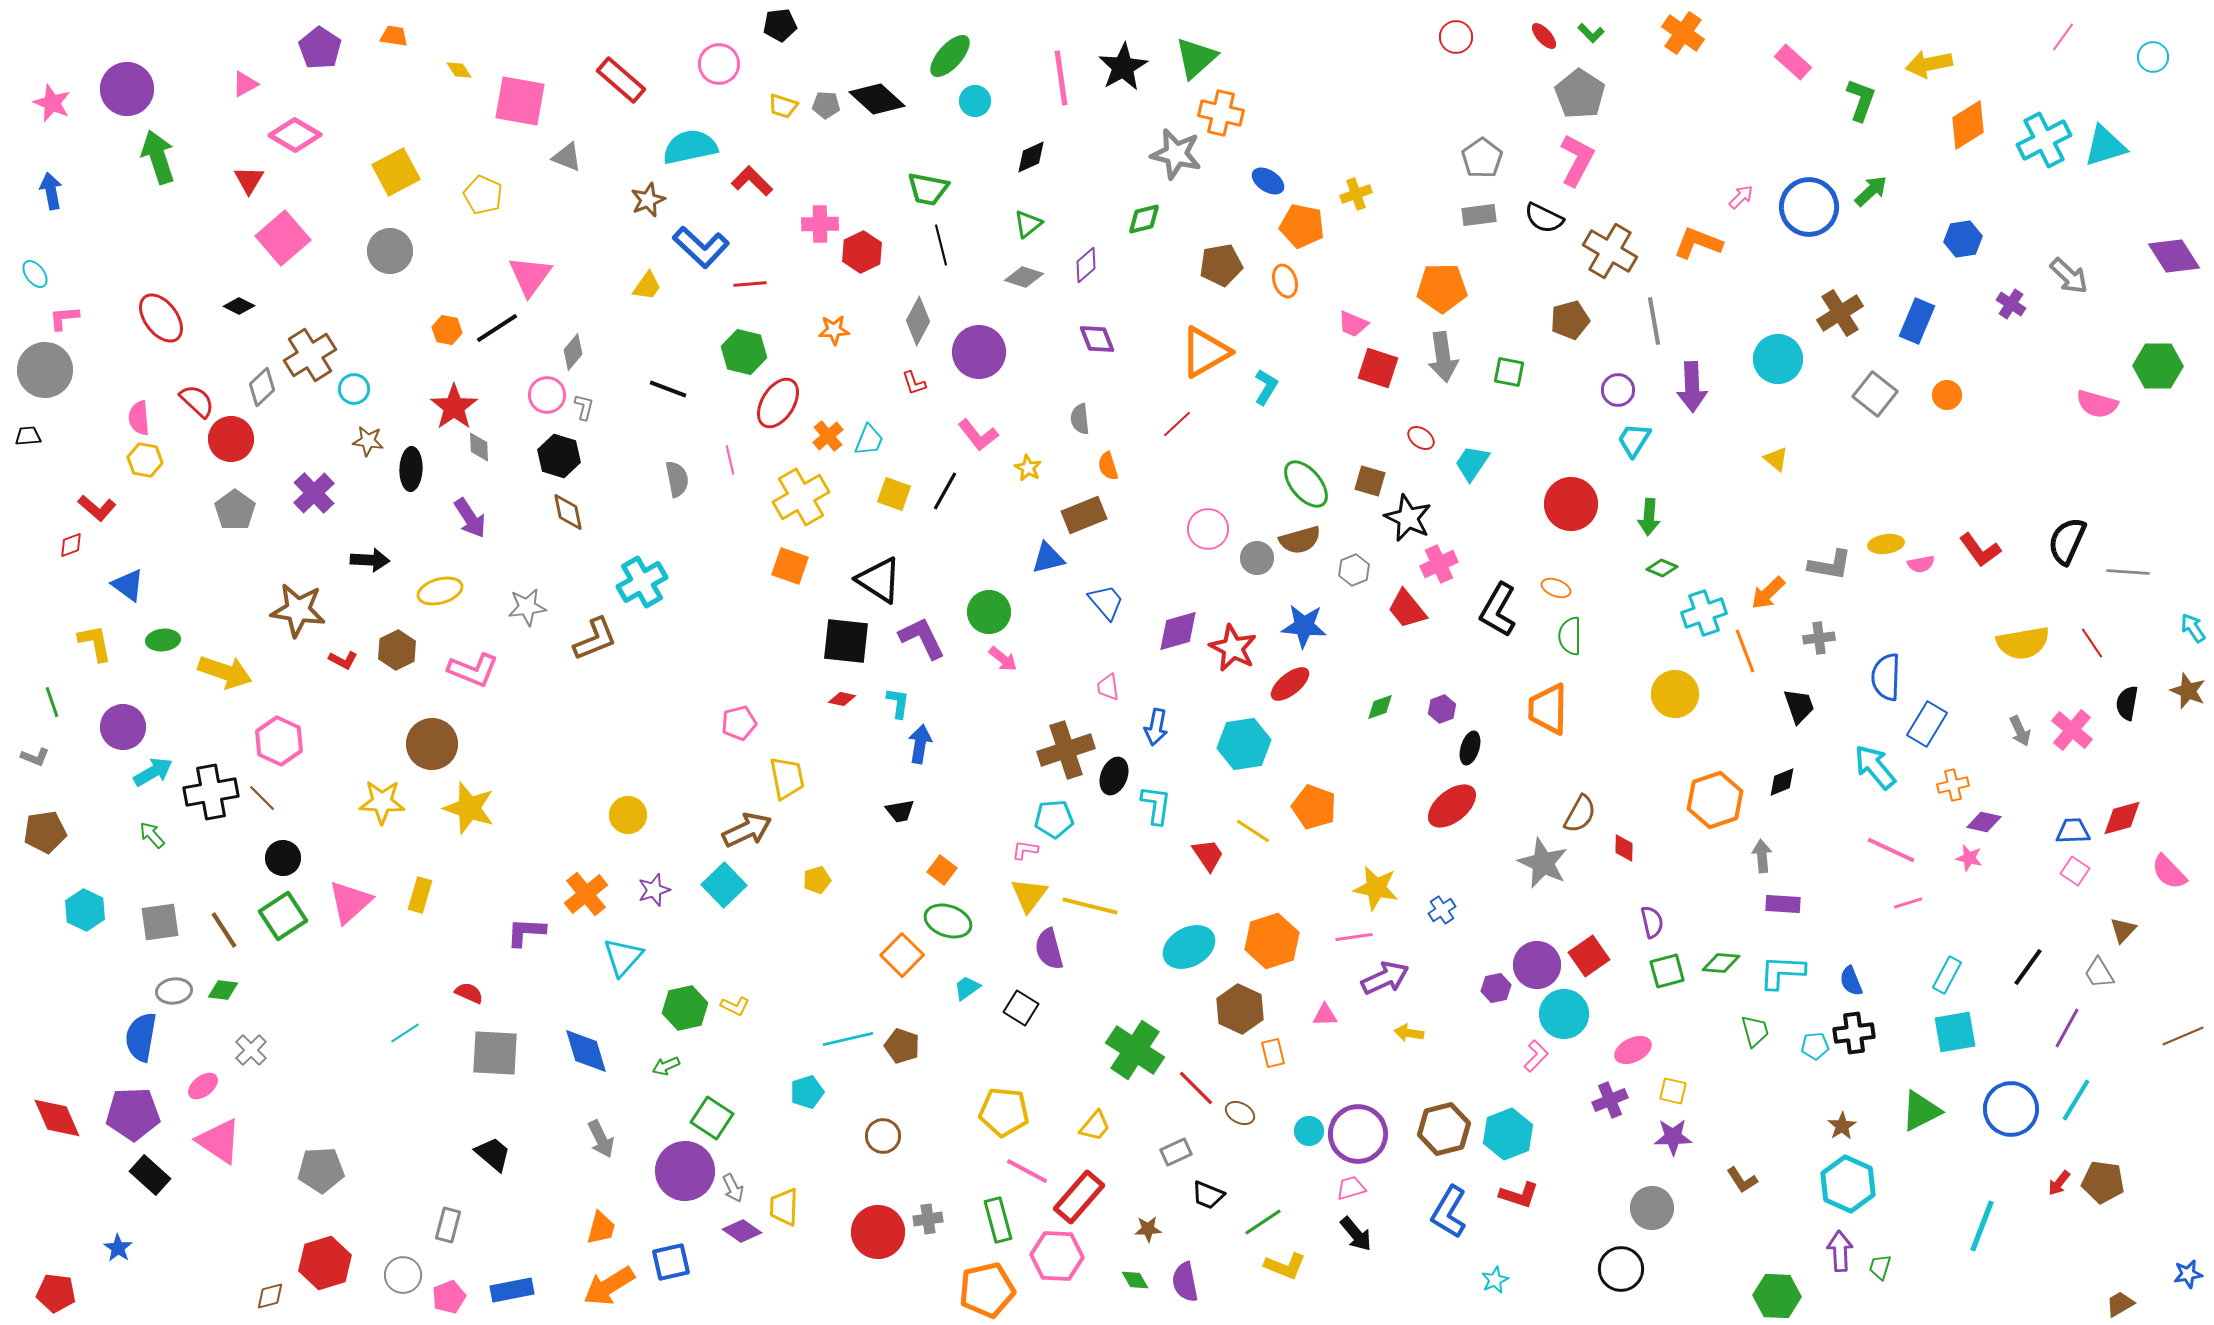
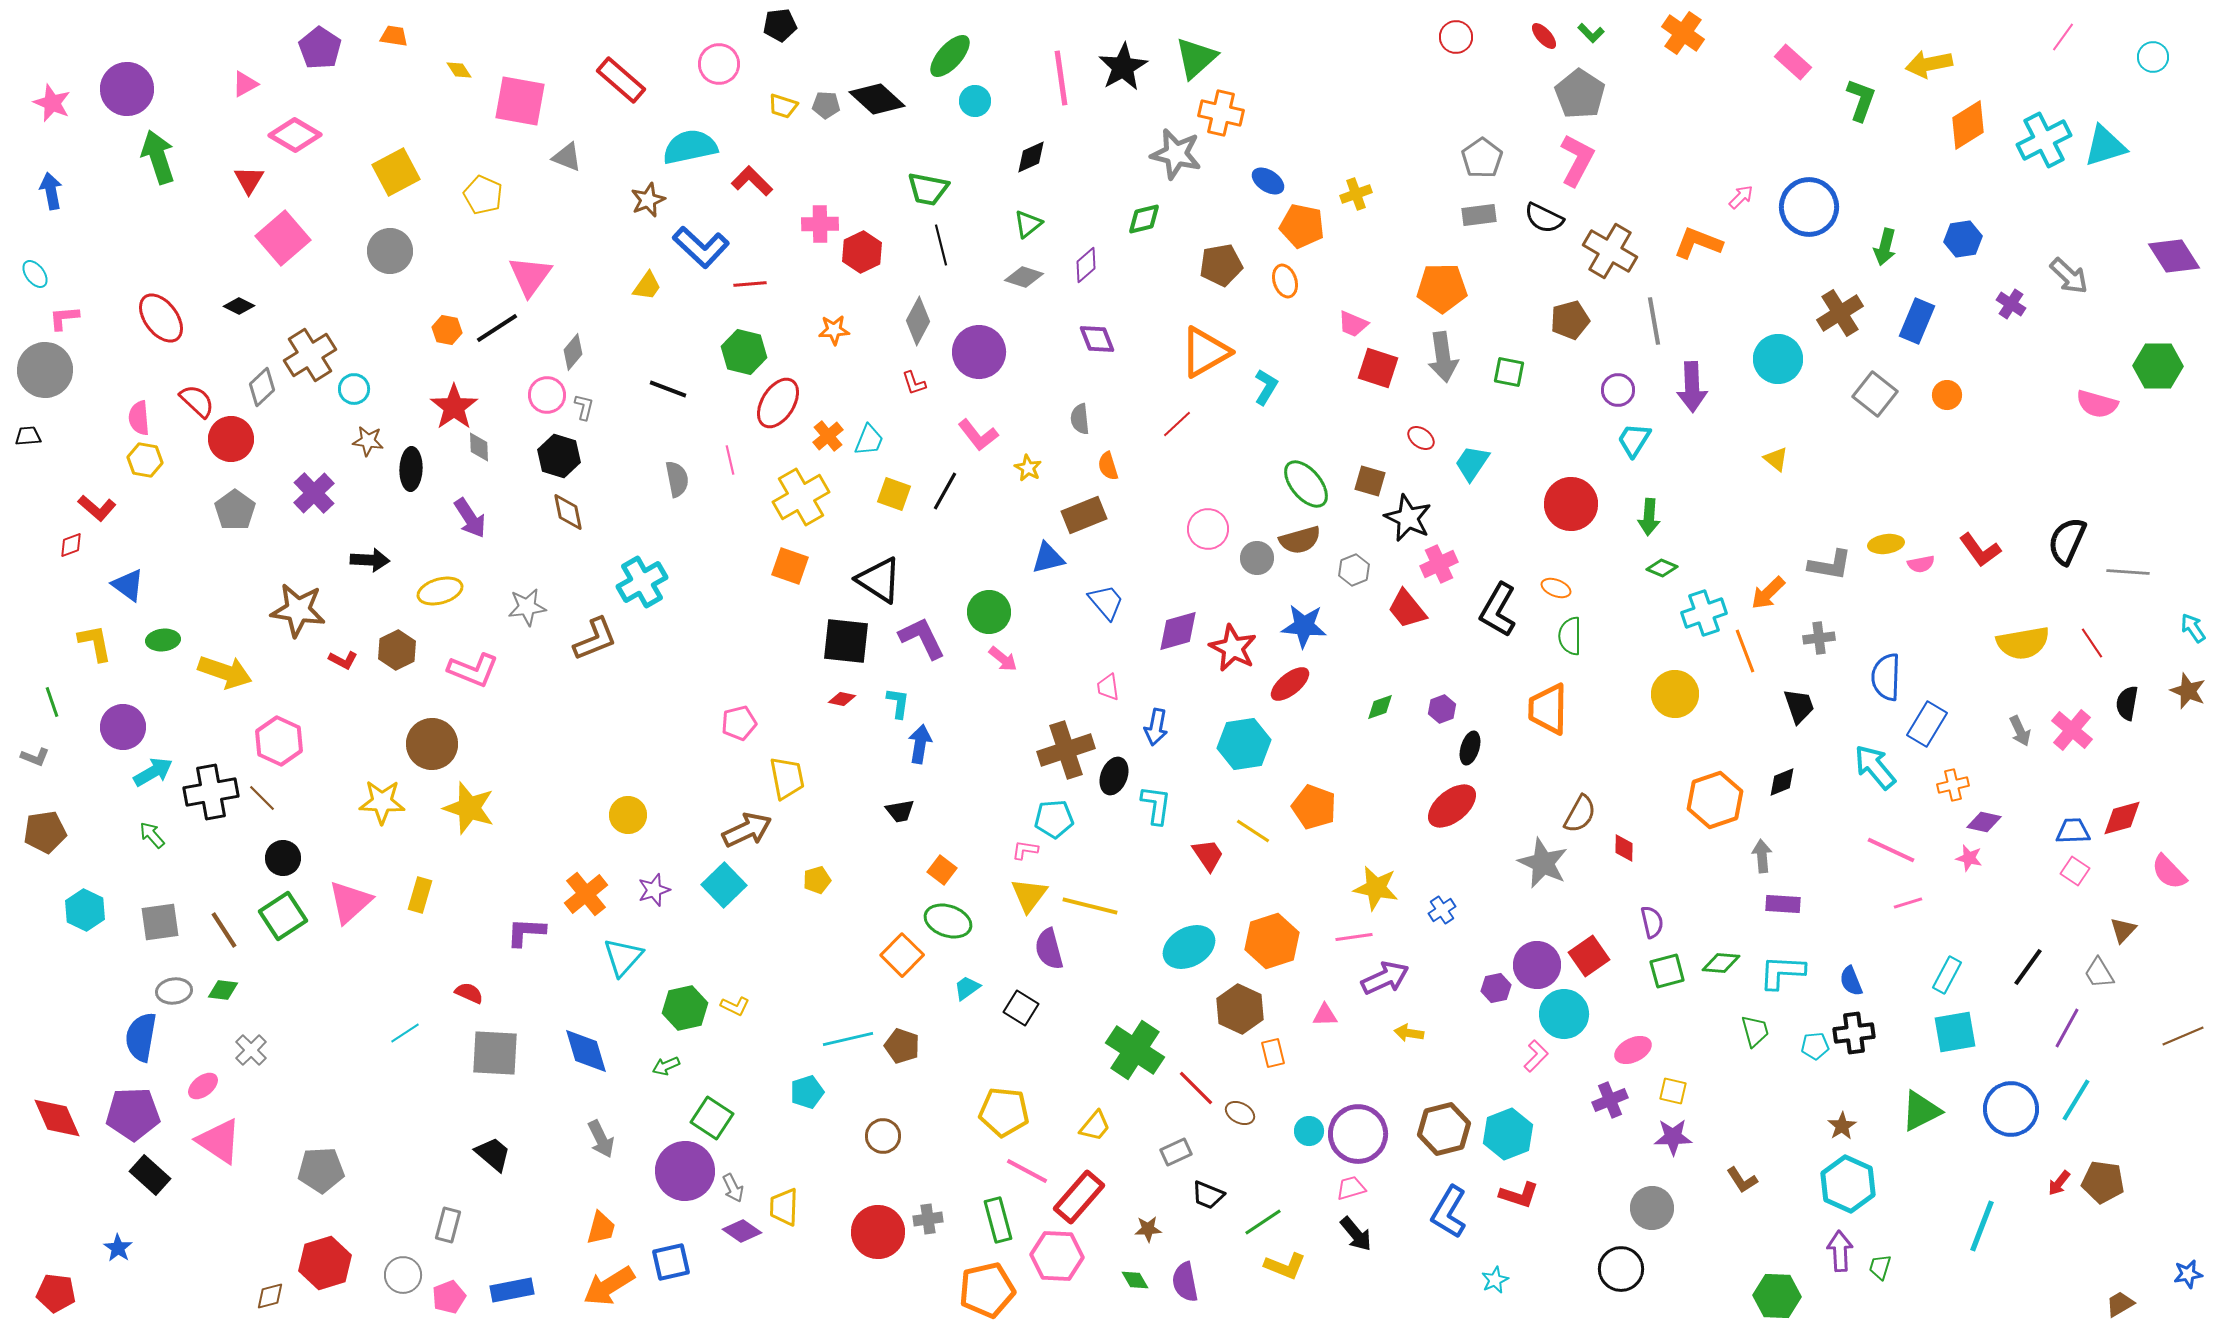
green arrow at (1871, 191): moved 14 px right, 56 px down; rotated 147 degrees clockwise
